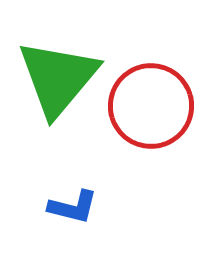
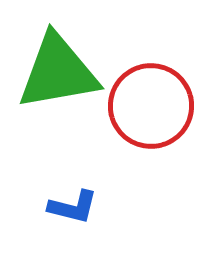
green triangle: moved 6 px up; rotated 40 degrees clockwise
